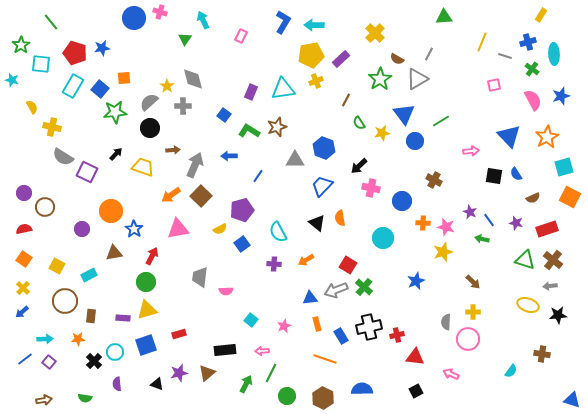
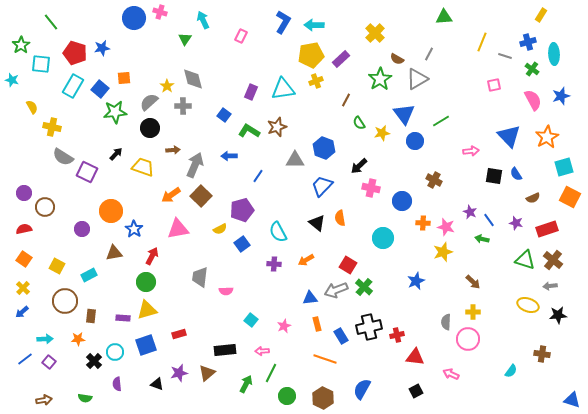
blue semicircle at (362, 389): rotated 60 degrees counterclockwise
